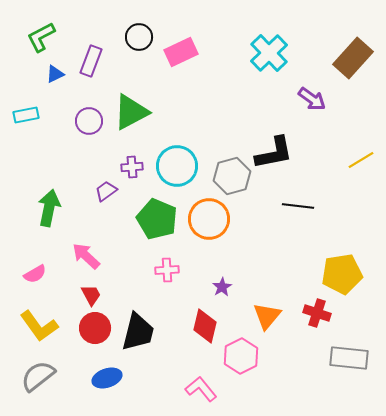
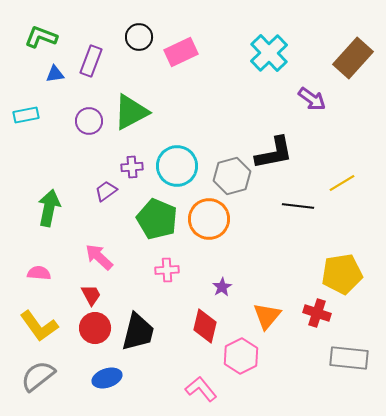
green L-shape: rotated 48 degrees clockwise
blue triangle: rotated 18 degrees clockwise
yellow line: moved 19 px left, 23 px down
pink arrow: moved 13 px right, 1 px down
pink semicircle: moved 4 px right, 1 px up; rotated 145 degrees counterclockwise
